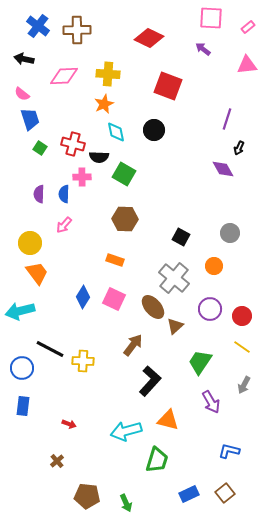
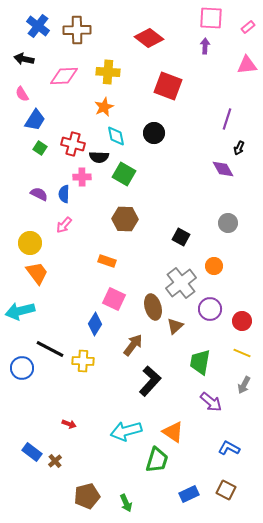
red diamond at (149, 38): rotated 12 degrees clockwise
purple arrow at (203, 49): moved 2 px right, 3 px up; rotated 56 degrees clockwise
yellow cross at (108, 74): moved 2 px up
pink semicircle at (22, 94): rotated 21 degrees clockwise
orange star at (104, 104): moved 3 px down
blue trapezoid at (30, 119): moved 5 px right, 1 px down; rotated 50 degrees clockwise
black circle at (154, 130): moved 3 px down
cyan diamond at (116, 132): moved 4 px down
purple semicircle at (39, 194): rotated 114 degrees clockwise
gray circle at (230, 233): moved 2 px left, 10 px up
orange rectangle at (115, 260): moved 8 px left, 1 px down
gray cross at (174, 278): moved 7 px right, 5 px down; rotated 12 degrees clockwise
blue diamond at (83, 297): moved 12 px right, 27 px down
brown ellipse at (153, 307): rotated 25 degrees clockwise
red circle at (242, 316): moved 5 px down
yellow line at (242, 347): moved 6 px down; rotated 12 degrees counterclockwise
green trapezoid at (200, 362): rotated 24 degrees counterclockwise
purple arrow at (211, 402): rotated 20 degrees counterclockwise
blue rectangle at (23, 406): moved 9 px right, 46 px down; rotated 60 degrees counterclockwise
orange triangle at (168, 420): moved 5 px right, 12 px down; rotated 20 degrees clockwise
blue L-shape at (229, 451): moved 3 px up; rotated 15 degrees clockwise
brown cross at (57, 461): moved 2 px left
brown square at (225, 493): moved 1 px right, 3 px up; rotated 24 degrees counterclockwise
brown pentagon at (87, 496): rotated 20 degrees counterclockwise
